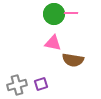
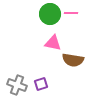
green circle: moved 4 px left
gray cross: rotated 36 degrees clockwise
